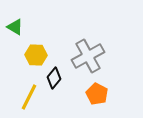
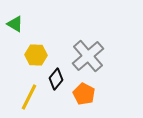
green triangle: moved 3 px up
gray cross: rotated 12 degrees counterclockwise
black diamond: moved 2 px right, 1 px down
orange pentagon: moved 13 px left
